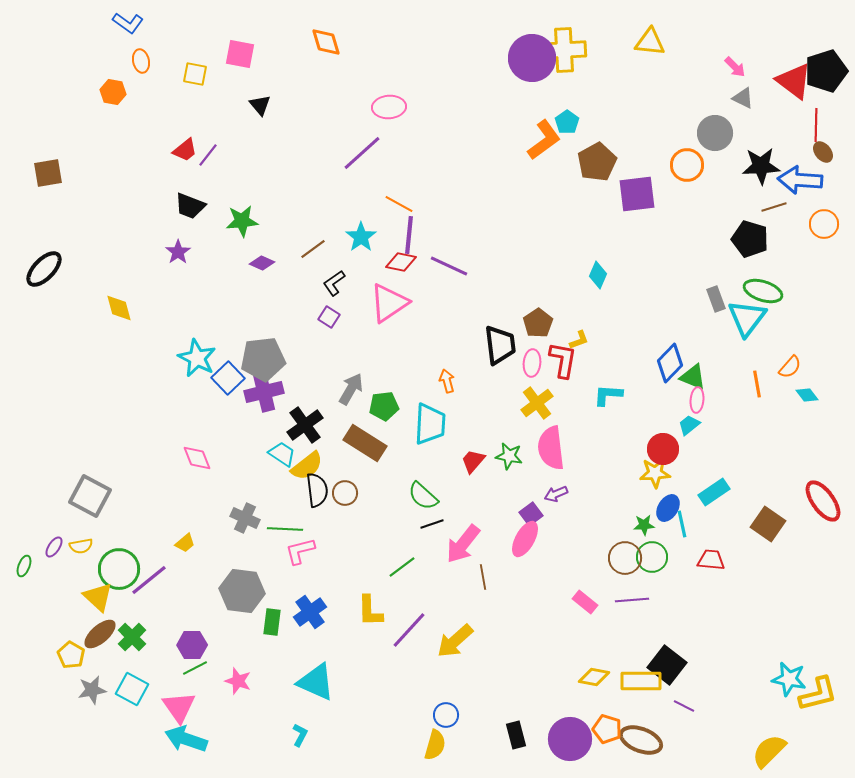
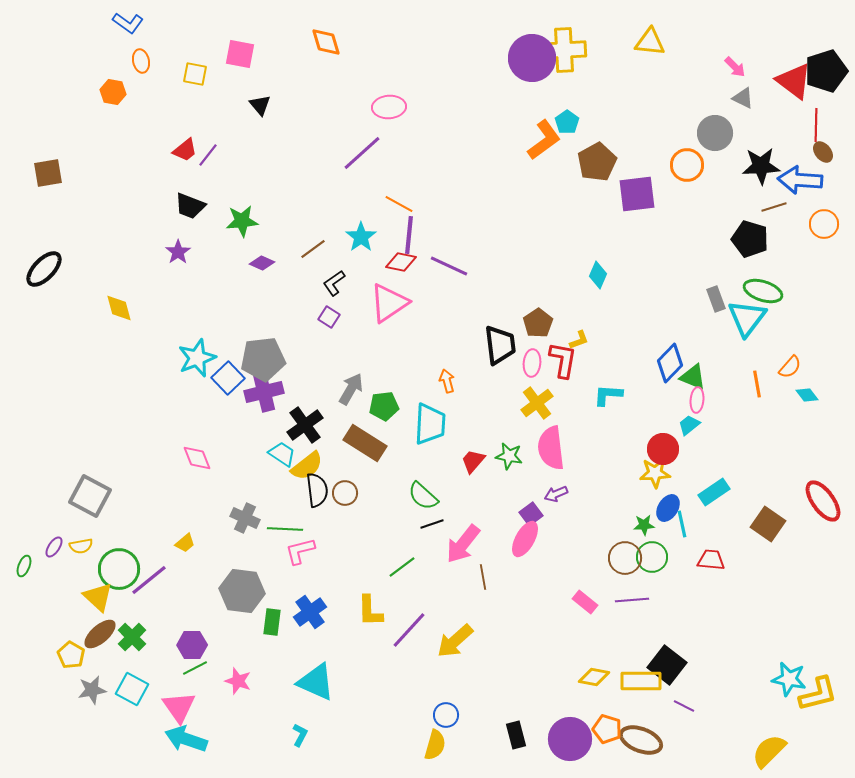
cyan star at (197, 358): rotated 24 degrees clockwise
